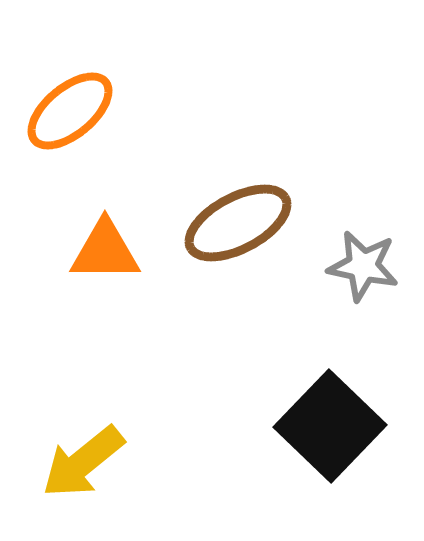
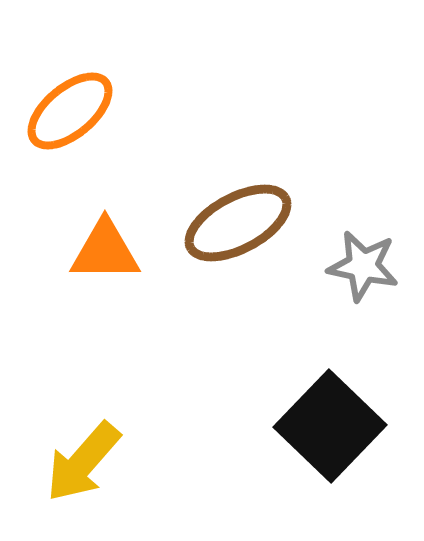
yellow arrow: rotated 10 degrees counterclockwise
